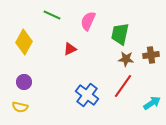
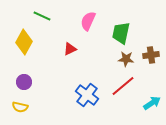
green line: moved 10 px left, 1 px down
green trapezoid: moved 1 px right, 1 px up
red line: rotated 15 degrees clockwise
